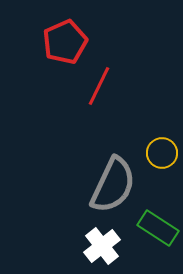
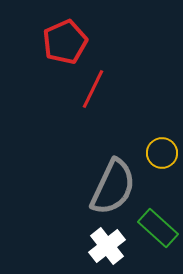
red line: moved 6 px left, 3 px down
gray semicircle: moved 2 px down
green rectangle: rotated 9 degrees clockwise
white cross: moved 5 px right
